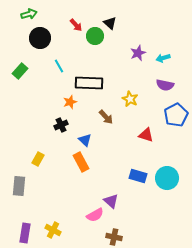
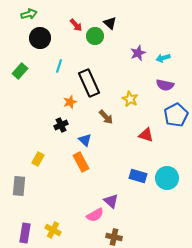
cyan line: rotated 48 degrees clockwise
black rectangle: rotated 64 degrees clockwise
